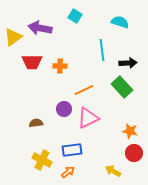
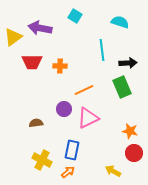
green rectangle: rotated 20 degrees clockwise
blue rectangle: rotated 72 degrees counterclockwise
